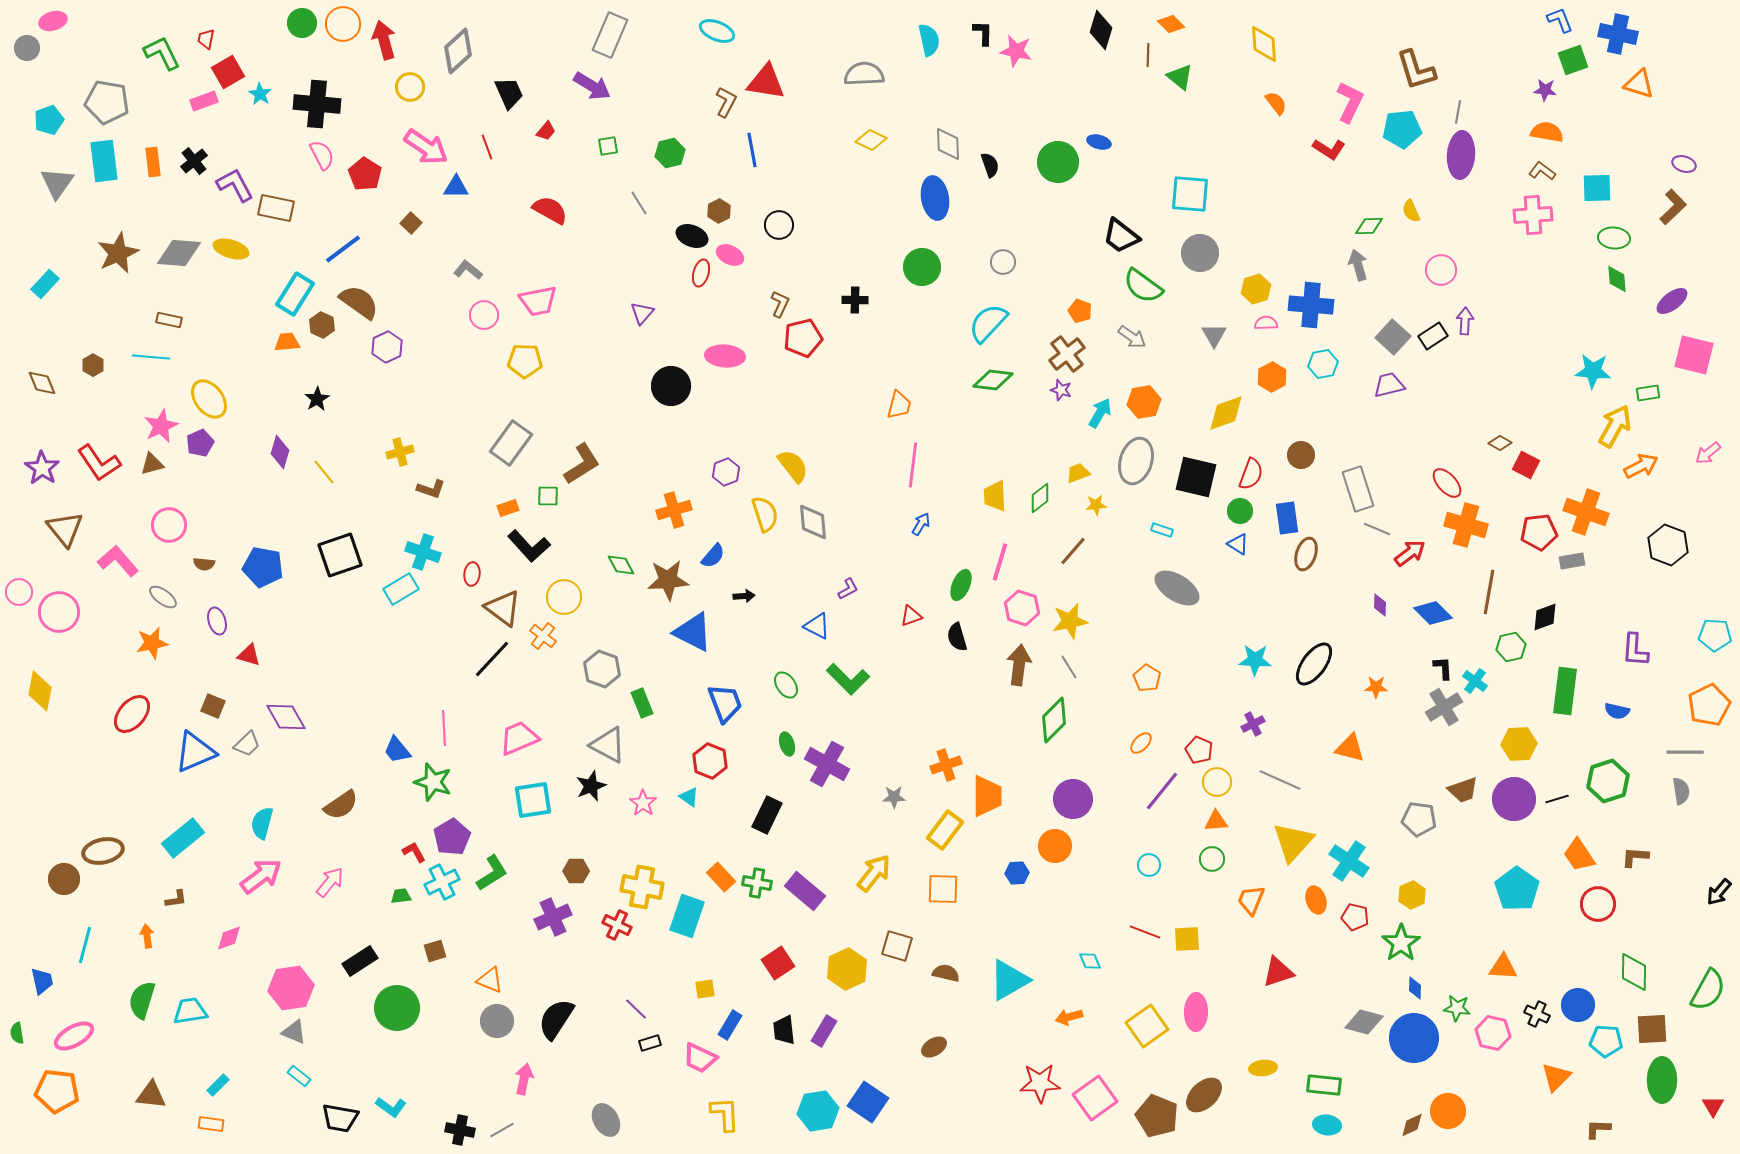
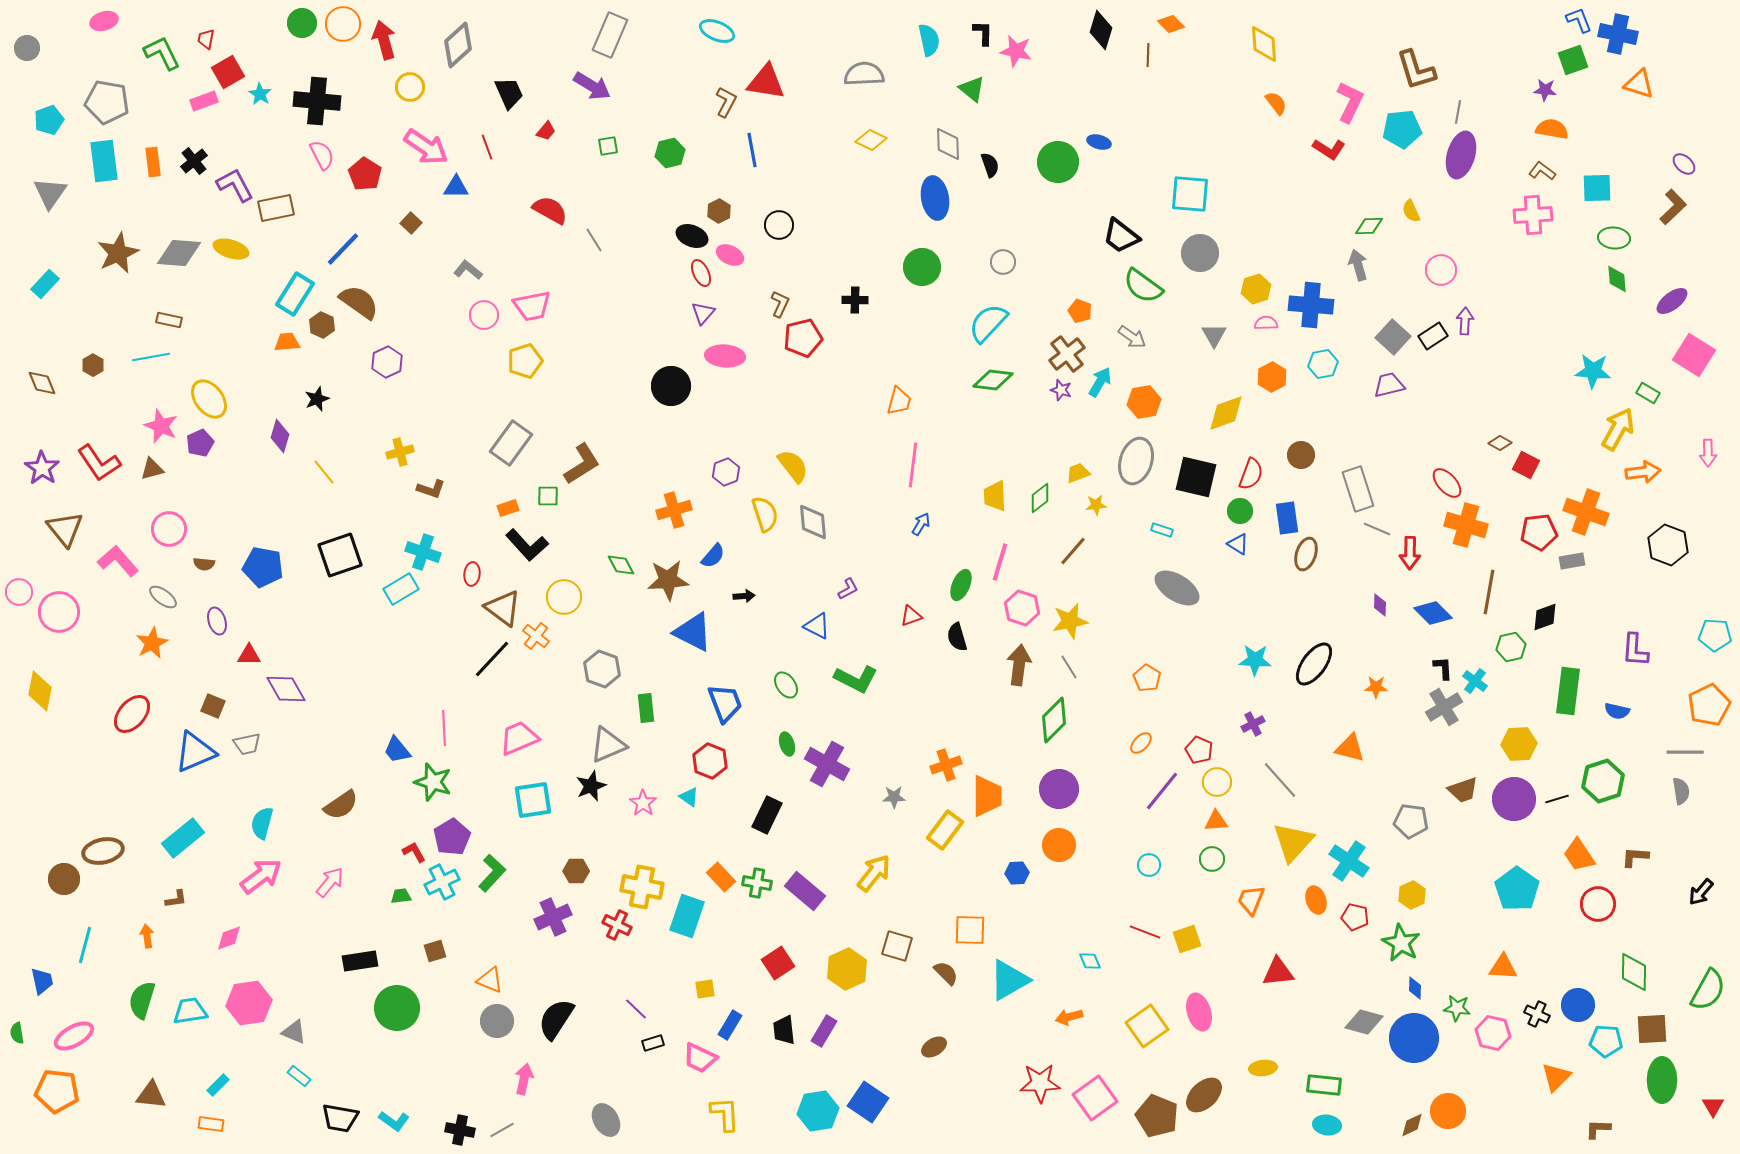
blue L-shape at (1560, 20): moved 19 px right
pink ellipse at (53, 21): moved 51 px right
gray diamond at (458, 51): moved 6 px up
green triangle at (1180, 77): moved 208 px left, 12 px down
black cross at (317, 104): moved 3 px up
orange semicircle at (1547, 132): moved 5 px right, 3 px up
purple ellipse at (1461, 155): rotated 12 degrees clockwise
purple ellipse at (1684, 164): rotated 25 degrees clockwise
gray triangle at (57, 183): moved 7 px left, 10 px down
gray line at (639, 203): moved 45 px left, 37 px down
brown rectangle at (276, 208): rotated 24 degrees counterclockwise
blue line at (343, 249): rotated 9 degrees counterclockwise
red ellipse at (701, 273): rotated 40 degrees counterclockwise
pink trapezoid at (538, 301): moved 6 px left, 5 px down
purple triangle at (642, 313): moved 61 px right
purple hexagon at (387, 347): moved 15 px down
pink square at (1694, 355): rotated 18 degrees clockwise
cyan line at (151, 357): rotated 15 degrees counterclockwise
yellow pentagon at (525, 361): rotated 20 degrees counterclockwise
green rectangle at (1648, 393): rotated 40 degrees clockwise
black star at (317, 399): rotated 10 degrees clockwise
orange trapezoid at (899, 405): moved 4 px up
cyan arrow at (1100, 413): moved 31 px up
pink star at (161, 426): rotated 24 degrees counterclockwise
yellow arrow at (1615, 426): moved 3 px right, 3 px down
purple diamond at (280, 452): moved 16 px up
pink arrow at (1708, 453): rotated 52 degrees counterclockwise
brown triangle at (152, 464): moved 5 px down
orange arrow at (1641, 466): moved 2 px right, 6 px down; rotated 20 degrees clockwise
pink circle at (169, 525): moved 4 px down
black L-shape at (529, 546): moved 2 px left, 1 px up
red arrow at (1410, 553): rotated 128 degrees clockwise
orange cross at (543, 636): moved 7 px left
orange star at (152, 643): rotated 16 degrees counterclockwise
red triangle at (249, 655): rotated 15 degrees counterclockwise
green L-shape at (848, 679): moved 8 px right; rotated 18 degrees counterclockwise
green rectangle at (1565, 691): moved 3 px right
green rectangle at (642, 703): moved 4 px right, 5 px down; rotated 16 degrees clockwise
purple diamond at (286, 717): moved 28 px up
gray trapezoid at (247, 744): rotated 32 degrees clockwise
gray triangle at (608, 745): rotated 51 degrees counterclockwise
gray line at (1280, 780): rotated 24 degrees clockwise
green hexagon at (1608, 781): moved 5 px left
purple circle at (1073, 799): moved 14 px left, 10 px up
gray pentagon at (1419, 819): moved 8 px left, 2 px down
orange circle at (1055, 846): moved 4 px right, 1 px up
green L-shape at (492, 873): rotated 15 degrees counterclockwise
orange square at (943, 889): moved 27 px right, 41 px down
black arrow at (1719, 892): moved 18 px left
yellow square at (1187, 939): rotated 16 degrees counterclockwise
green star at (1401, 943): rotated 9 degrees counterclockwise
black rectangle at (360, 961): rotated 24 degrees clockwise
red triangle at (1278, 972): rotated 12 degrees clockwise
brown semicircle at (946, 973): rotated 32 degrees clockwise
pink hexagon at (291, 988): moved 42 px left, 15 px down
pink ellipse at (1196, 1012): moved 3 px right; rotated 18 degrees counterclockwise
black rectangle at (650, 1043): moved 3 px right
cyan L-shape at (391, 1107): moved 3 px right, 14 px down
